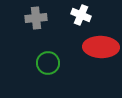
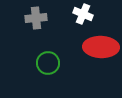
white cross: moved 2 px right, 1 px up
